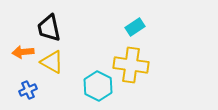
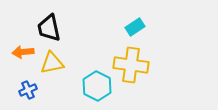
yellow triangle: moved 1 px down; rotated 40 degrees counterclockwise
cyan hexagon: moved 1 px left
